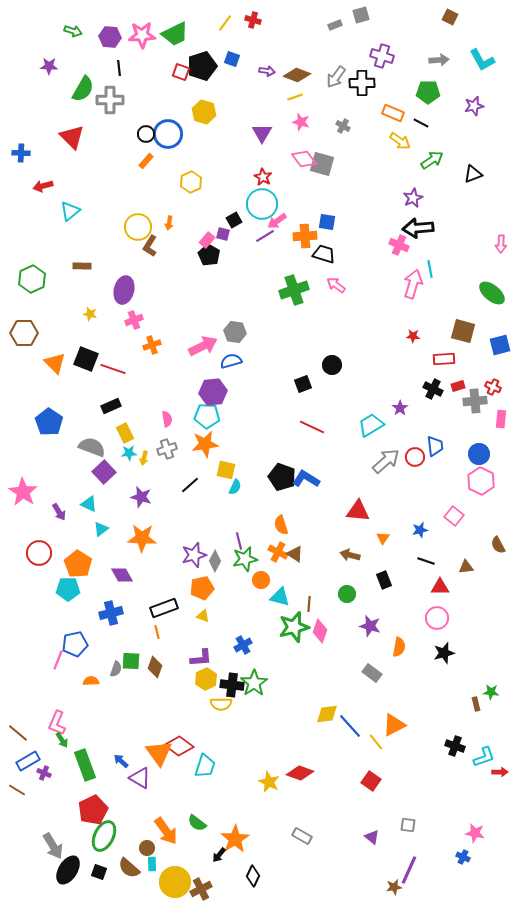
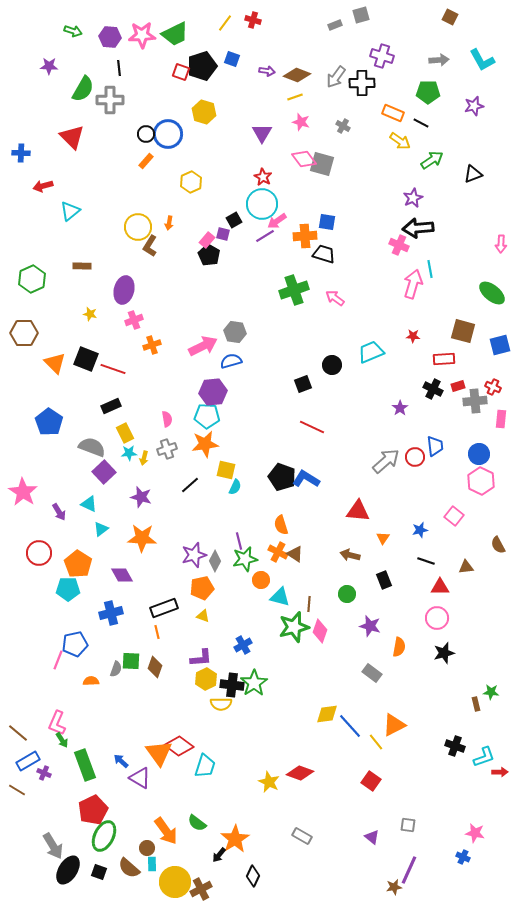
pink arrow at (336, 285): moved 1 px left, 13 px down
cyan trapezoid at (371, 425): moved 73 px up; rotated 8 degrees clockwise
